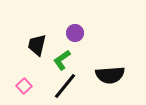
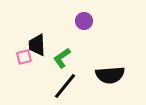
purple circle: moved 9 px right, 12 px up
black trapezoid: rotated 15 degrees counterclockwise
green L-shape: moved 2 px up
pink square: moved 29 px up; rotated 28 degrees clockwise
